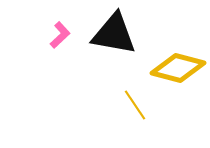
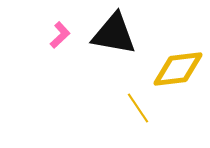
yellow diamond: moved 1 px down; rotated 22 degrees counterclockwise
yellow line: moved 3 px right, 3 px down
